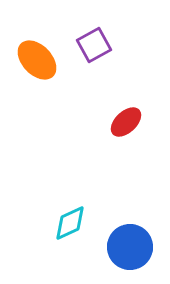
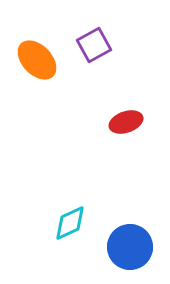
red ellipse: rotated 24 degrees clockwise
